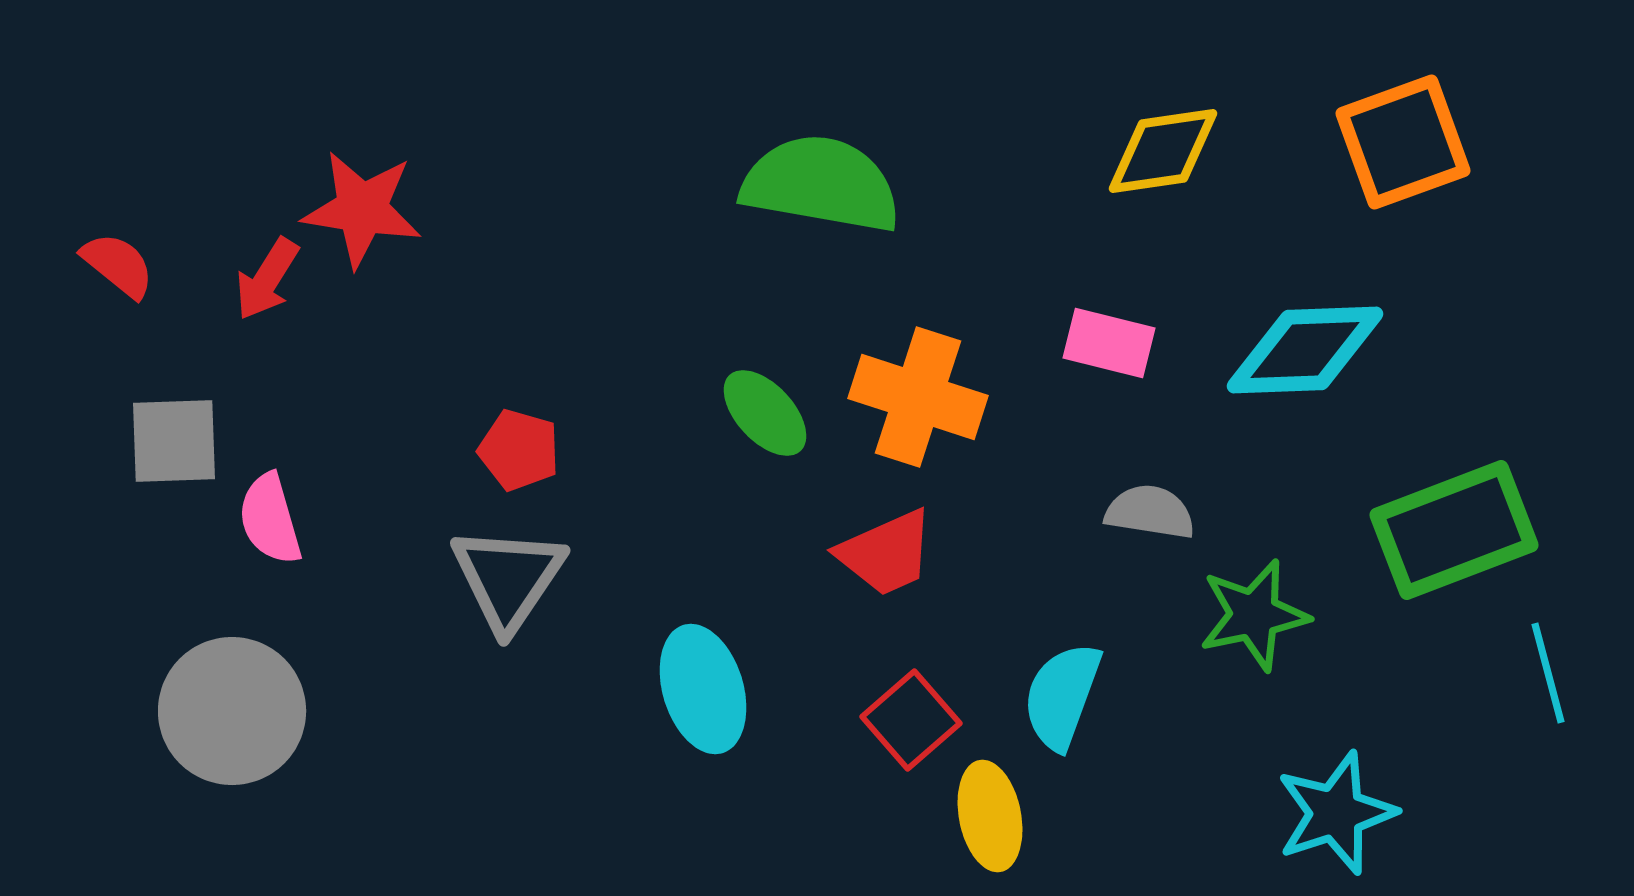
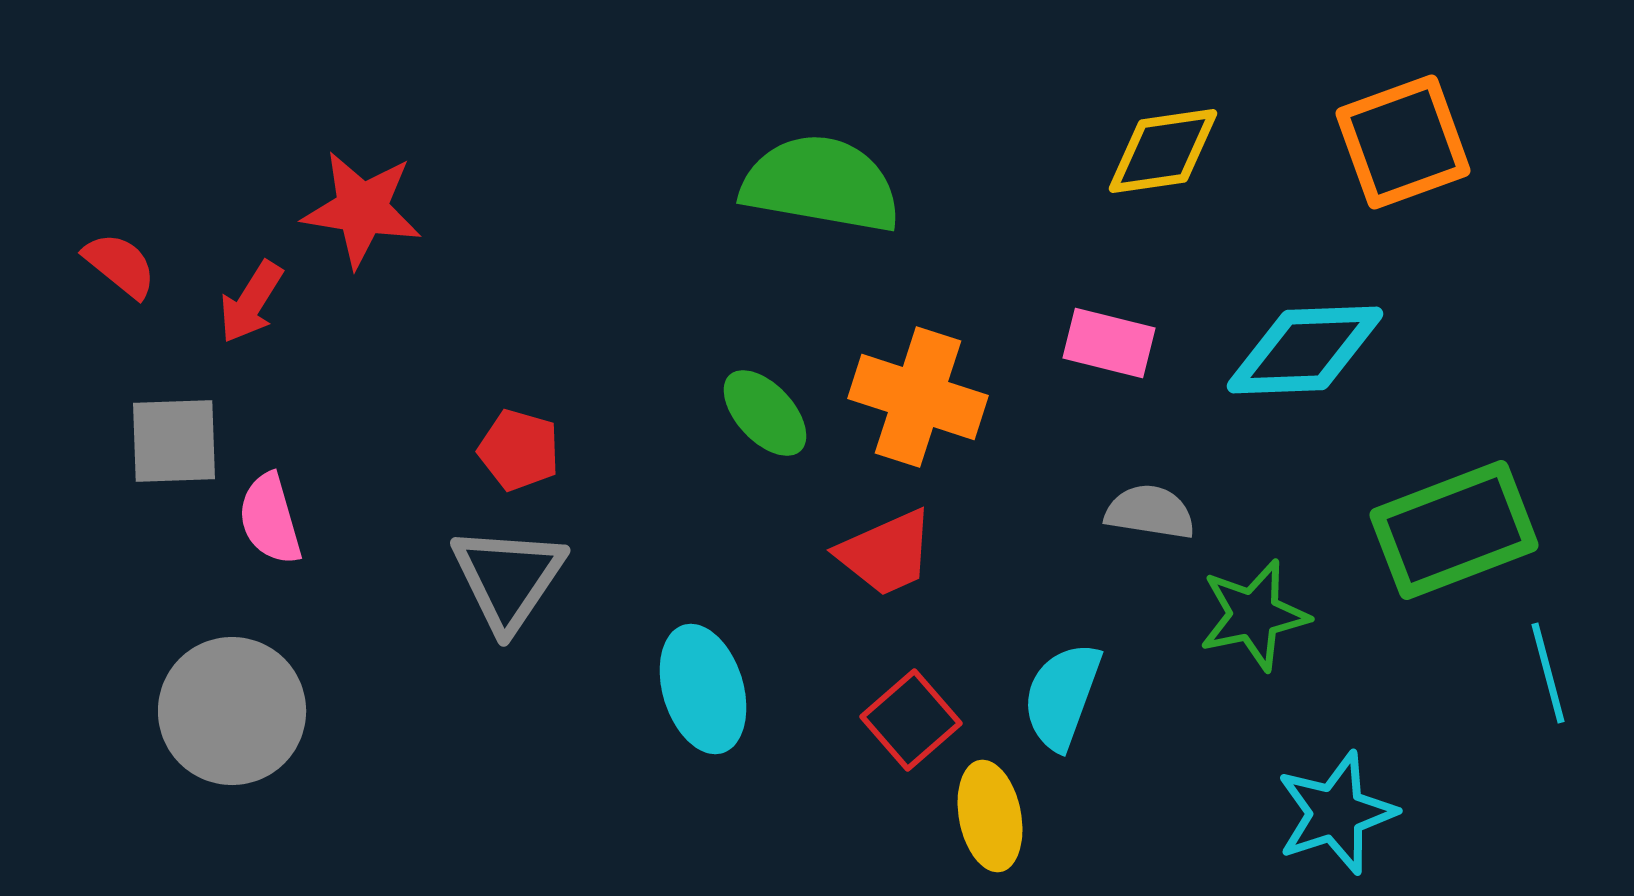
red semicircle: moved 2 px right
red arrow: moved 16 px left, 23 px down
